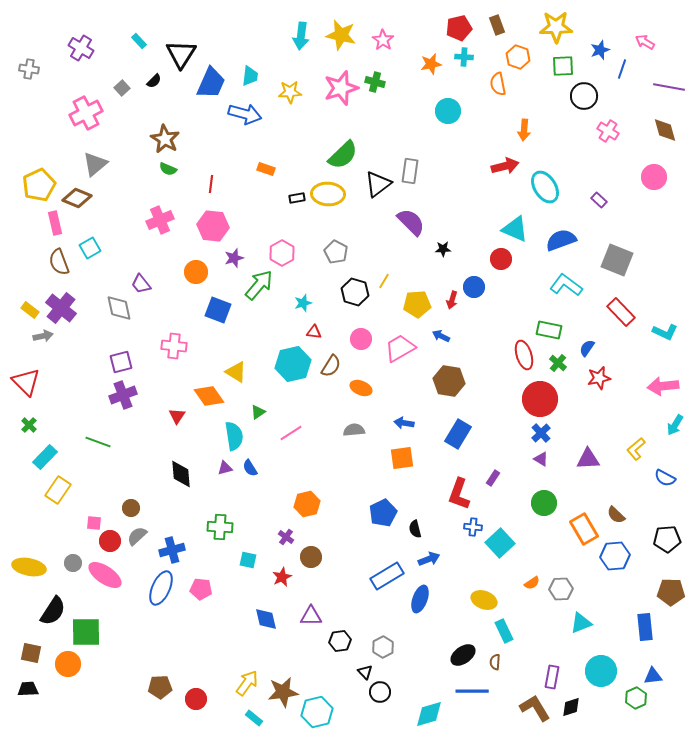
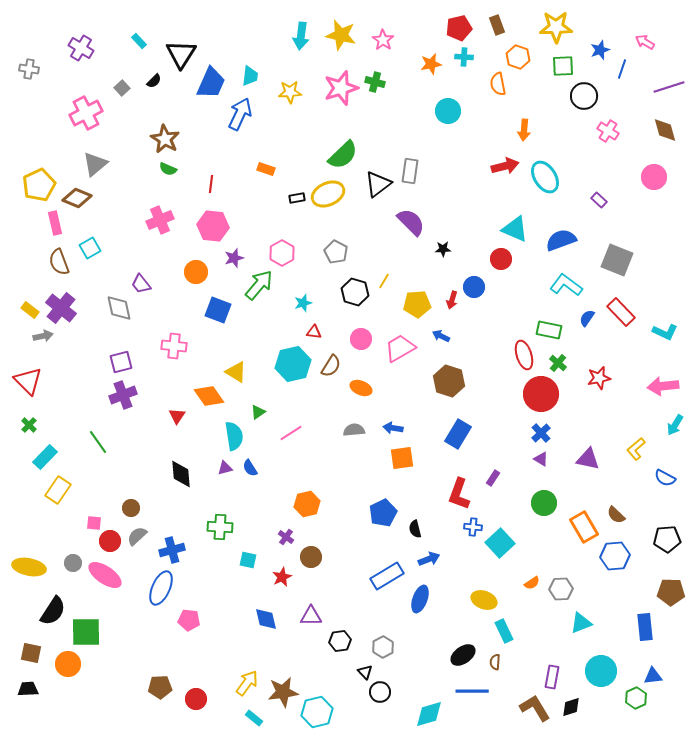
purple line at (669, 87): rotated 28 degrees counterclockwise
blue arrow at (245, 114): moved 5 px left; rotated 80 degrees counterclockwise
cyan ellipse at (545, 187): moved 10 px up
yellow ellipse at (328, 194): rotated 28 degrees counterclockwise
blue semicircle at (587, 348): moved 30 px up
brown hexagon at (449, 381): rotated 8 degrees clockwise
red triangle at (26, 382): moved 2 px right, 1 px up
red circle at (540, 399): moved 1 px right, 5 px up
blue arrow at (404, 423): moved 11 px left, 5 px down
green line at (98, 442): rotated 35 degrees clockwise
purple triangle at (588, 459): rotated 15 degrees clockwise
orange rectangle at (584, 529): moved 2 px up
pink pentagon at (201, 589): moved 12 px left, 31 px down
